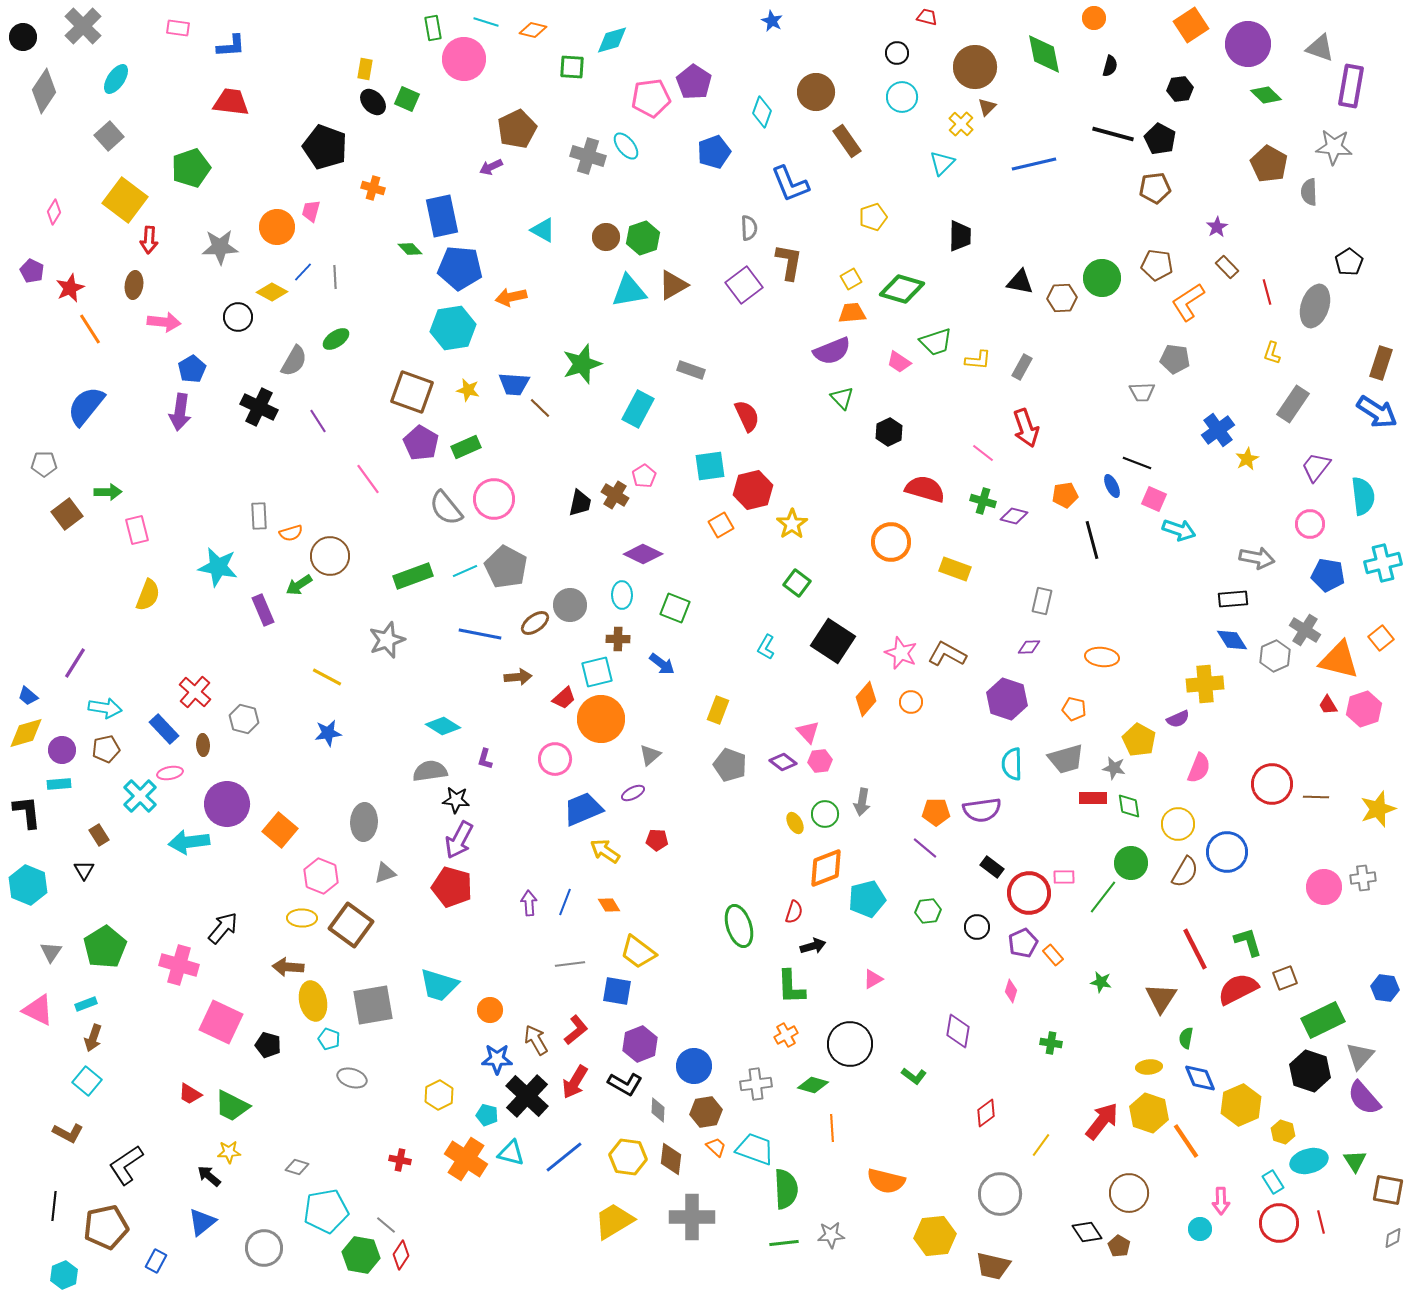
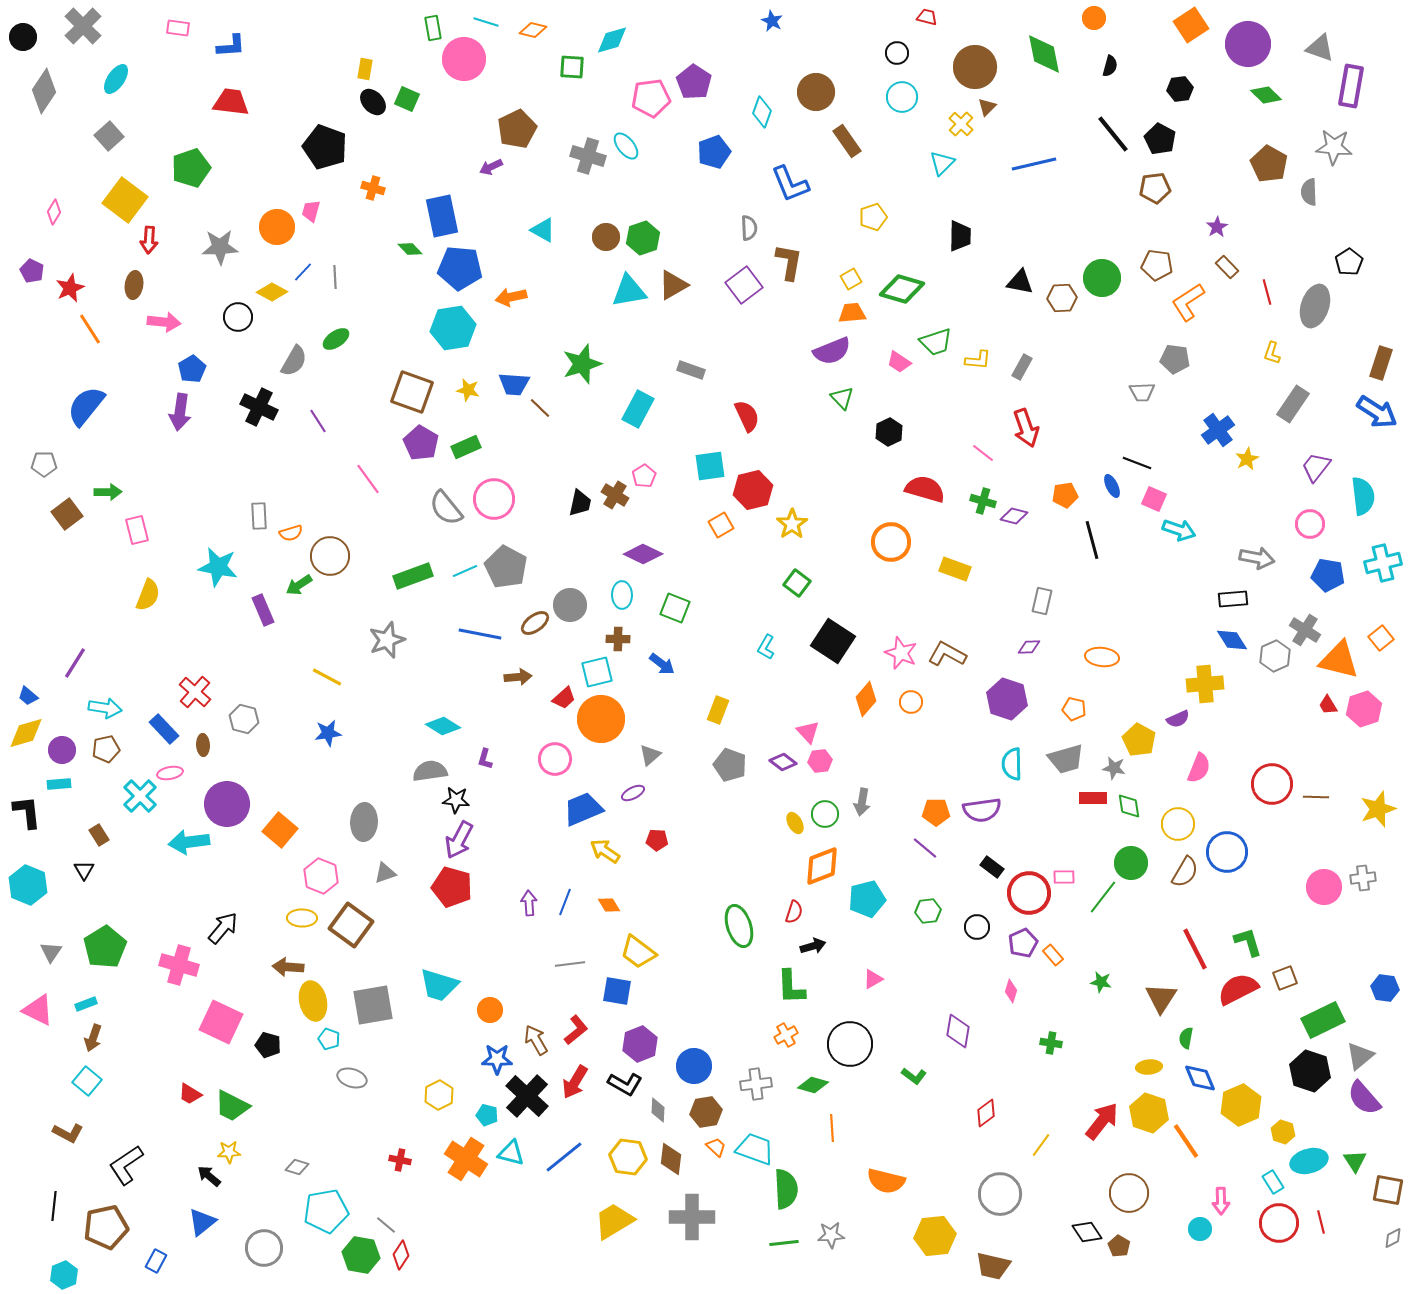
black line at (1113, 134): rotated 36 degrees clockwise
orange diamond at (826, 868): moved 4 px left, 2 px up
gray triangle at (1360, 1056): rotated 8 degrees clockwise
